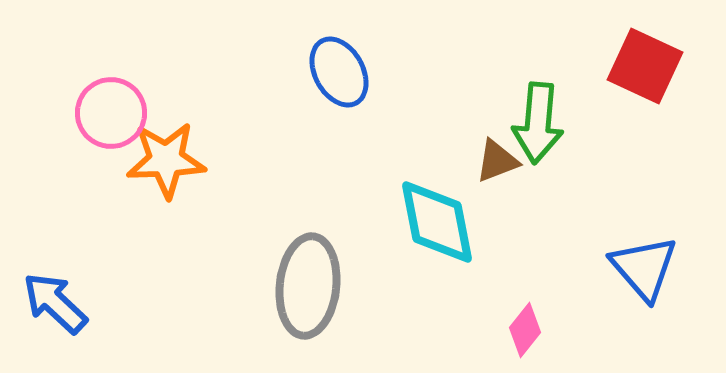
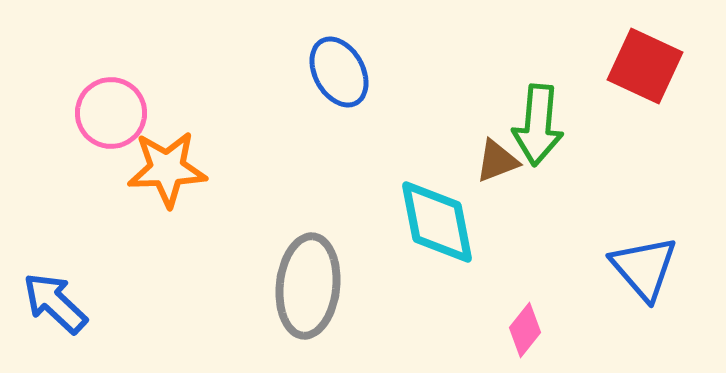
green arrow: moved 2 px down
orange star: moved 1 px right, 9 px down
